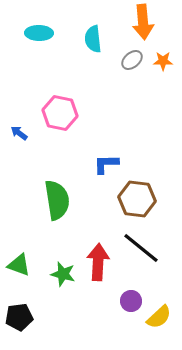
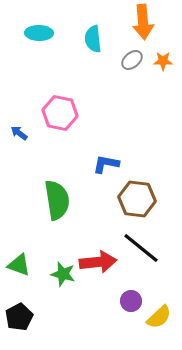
blue L-shape: rotated 12 degrees clockwise
red arrow: rotated 81 degrees clockwise
black pentagon: rotated 20 degrees counterclockwise
